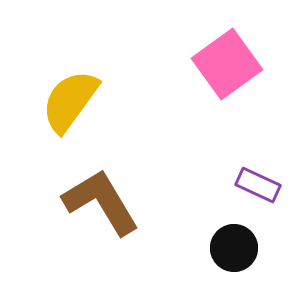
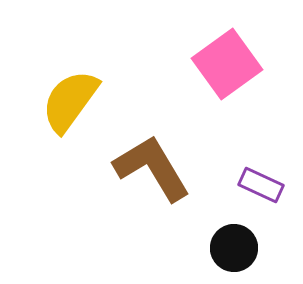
purple rectangle: moved 3 px right
brown L-shape: moved 51 px right, 34 px up
